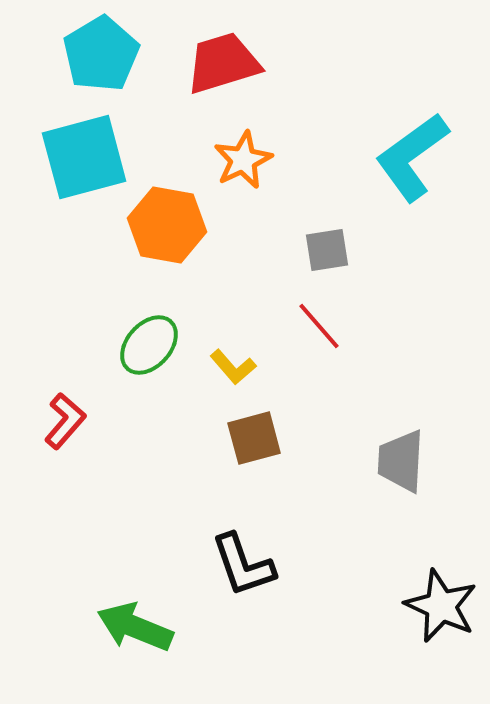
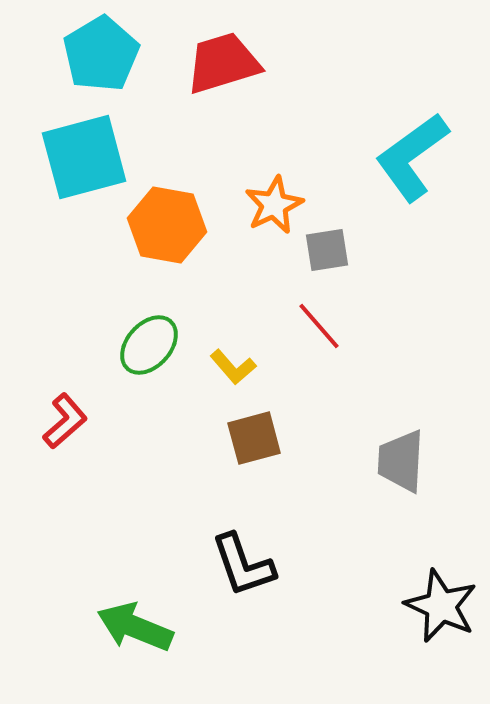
orange star: moved 31 px right, 45 px down
red L-shape: rotated 8 degrees clockwise
